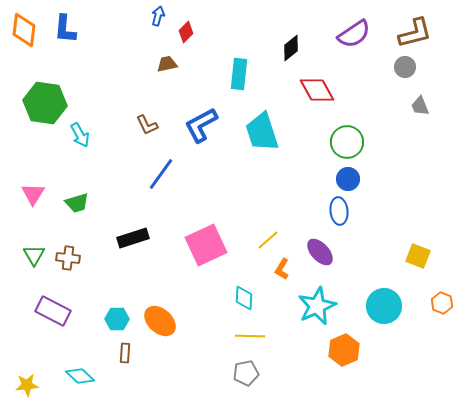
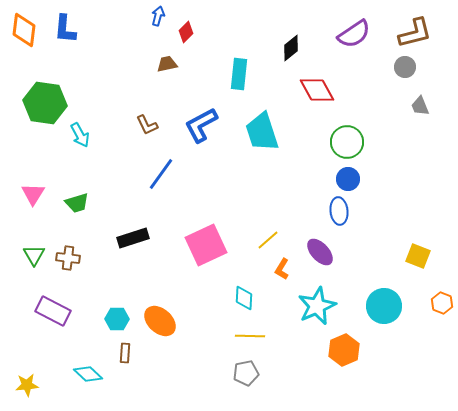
cyan diamond at (80, 376): moved 8 px right, 2 px up
